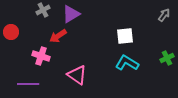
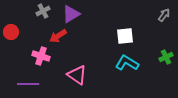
gray cross: moved 1 px down
green cross: moved 1 px left, 1 px up
